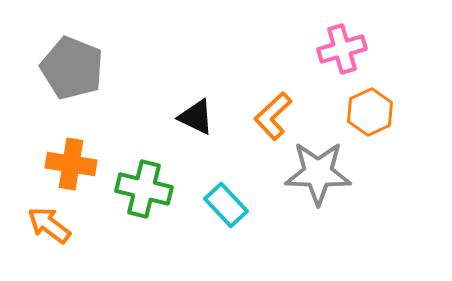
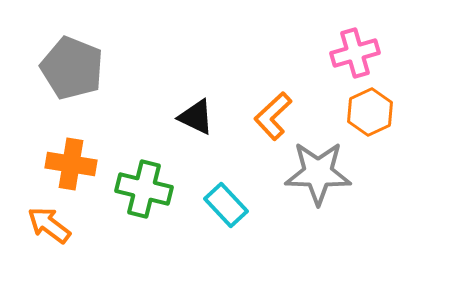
pink cross: moved 13 px right, 4 px down
